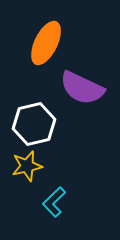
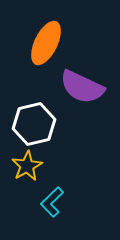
purple semicircle: moved 1 px up
yellow star: rotated 16 degrees counterclockwise
cyan L-shape: moved 2 px left
